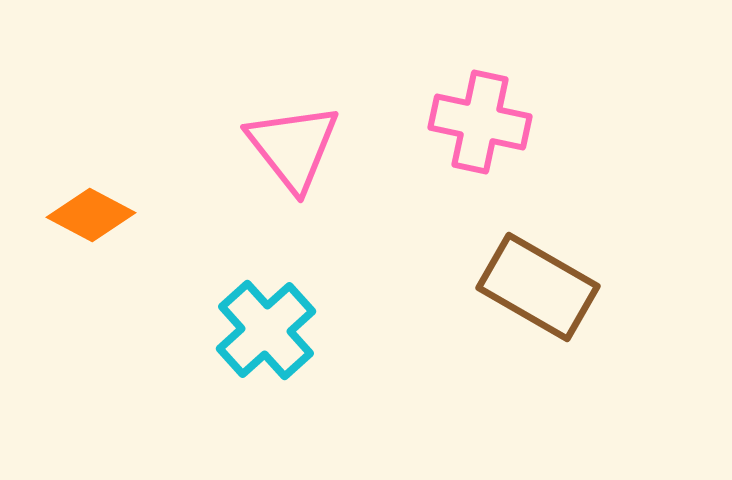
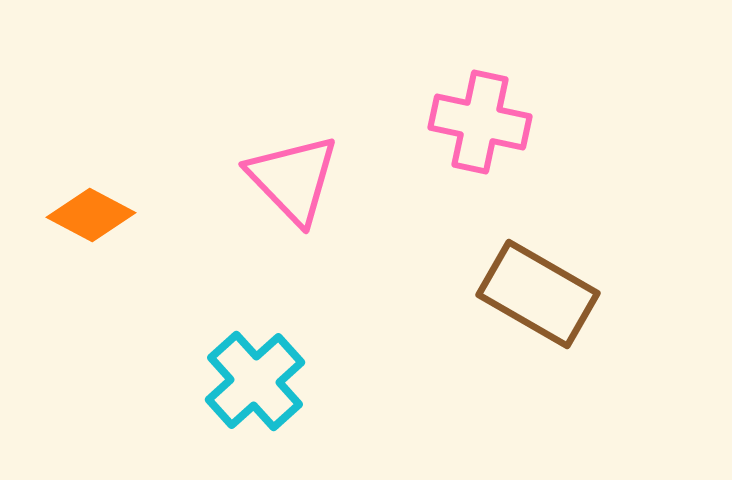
pink triangle: moved 32 px down; rotated 6 degrees counterclockwise
brown rectangle: moved 7 px down
cyan cross: moved 11 px left, 51 px down
